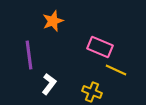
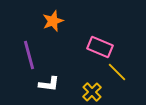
purple line: rotated 8 degrees counterclockwise
yellow line: moved 1 px right, 2 px down; rotated 20 degrees clockwise
white L-shape: rotated 60 degrees clockwise
yellow cross: rotated 24 degrees clockwise
